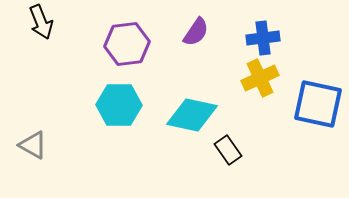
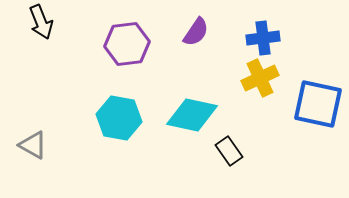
cyan hexagon: moved 13 px down; rotated 9 degrees clockwise
black rectangle: moved 1 px right, 1 px down
